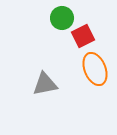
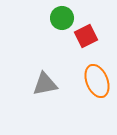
red square: moved 3 px right
orange ellipse: moved 2 px right, 12 px down
